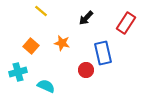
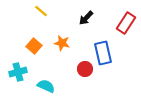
orange square: moved 3 px right
red circle: moved 1 px left, 1 px up
